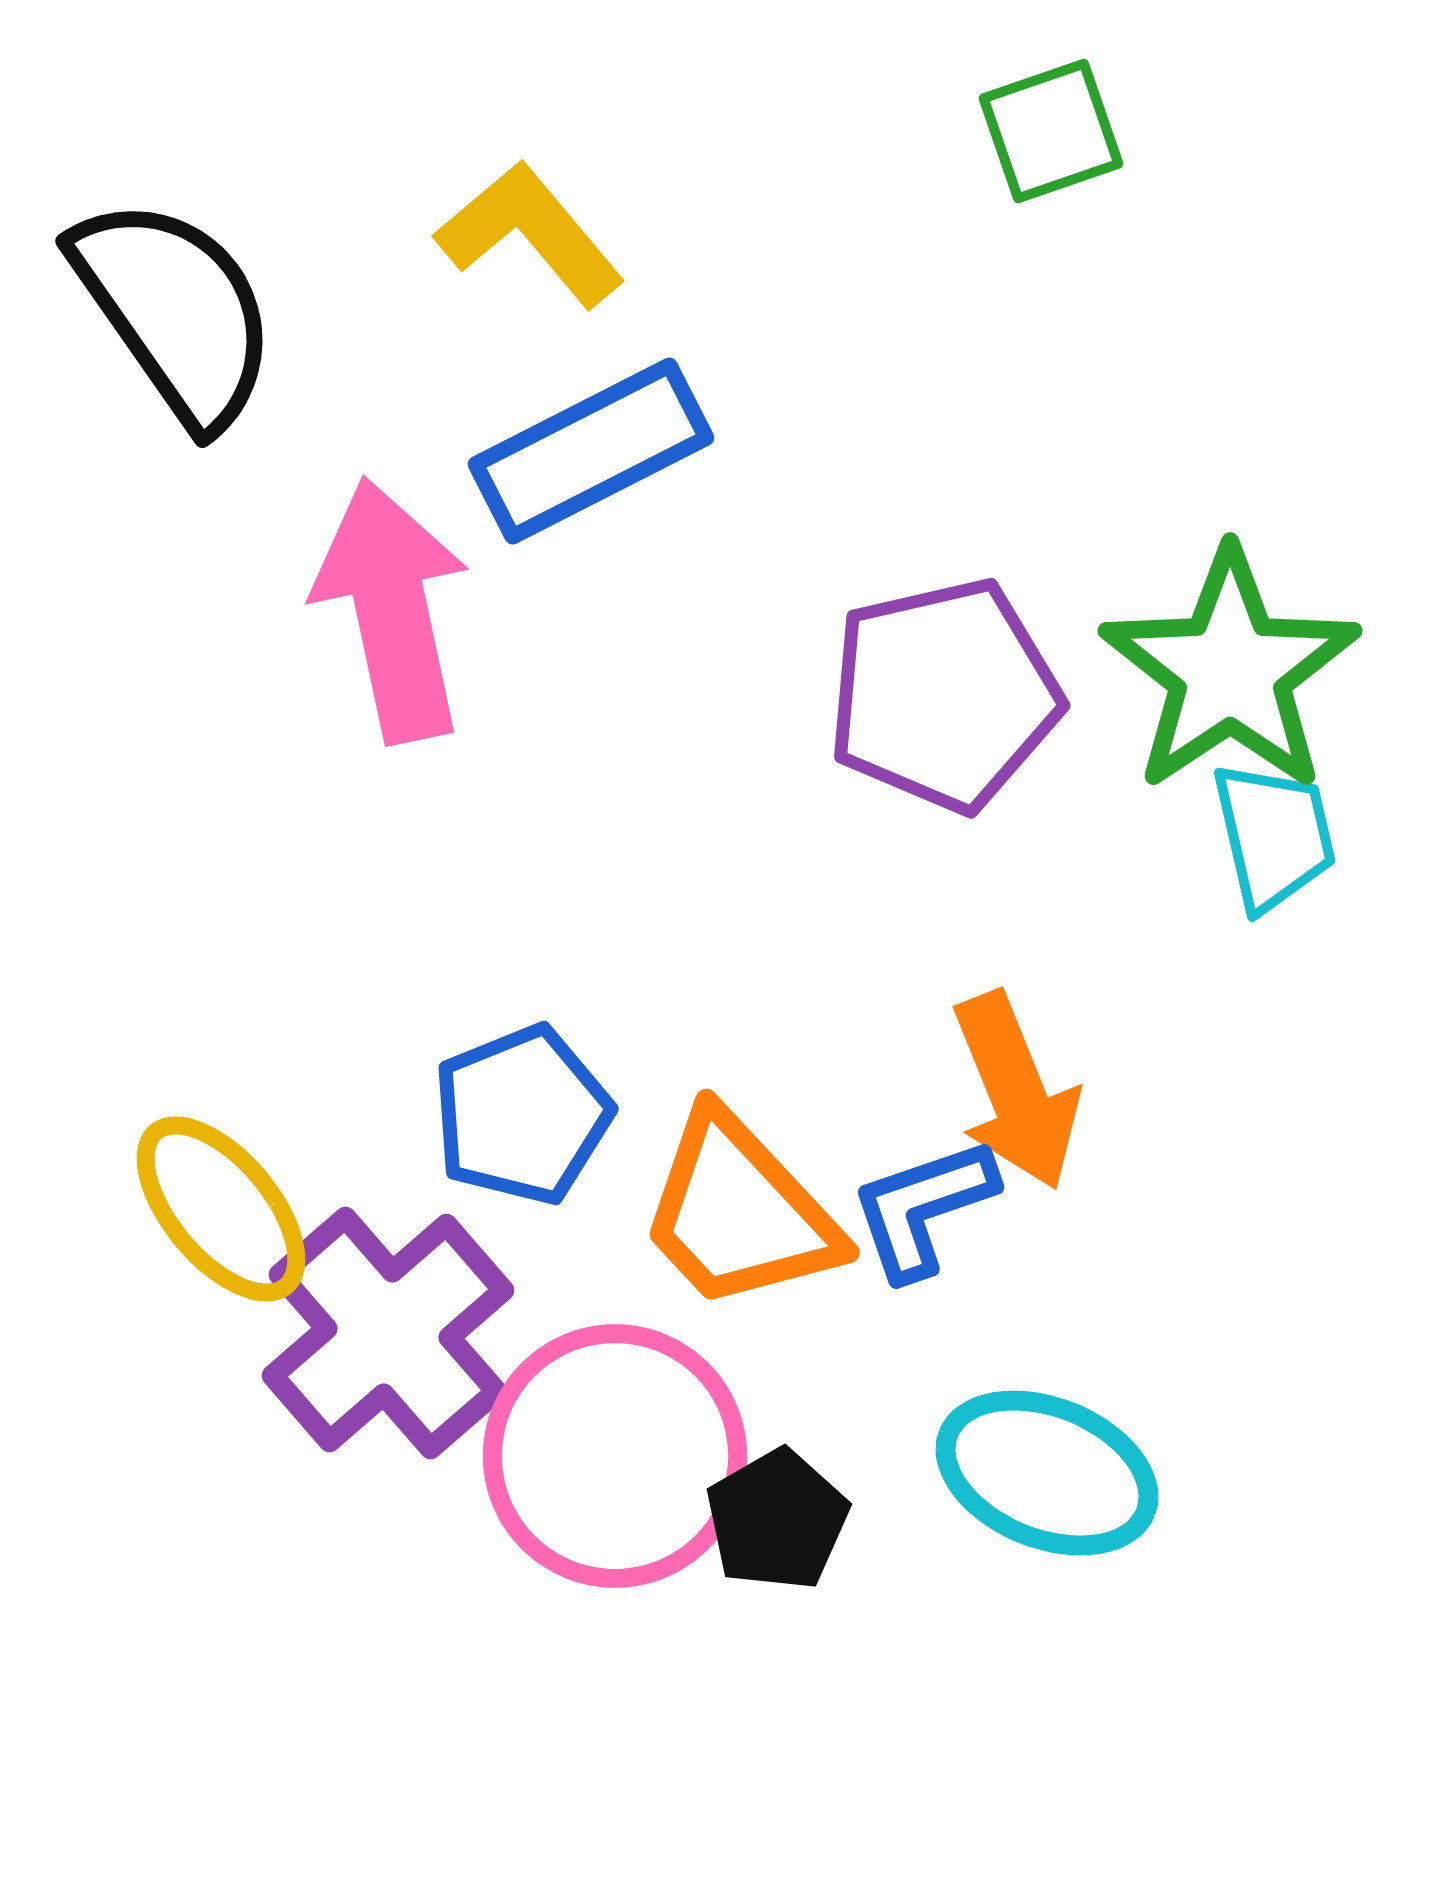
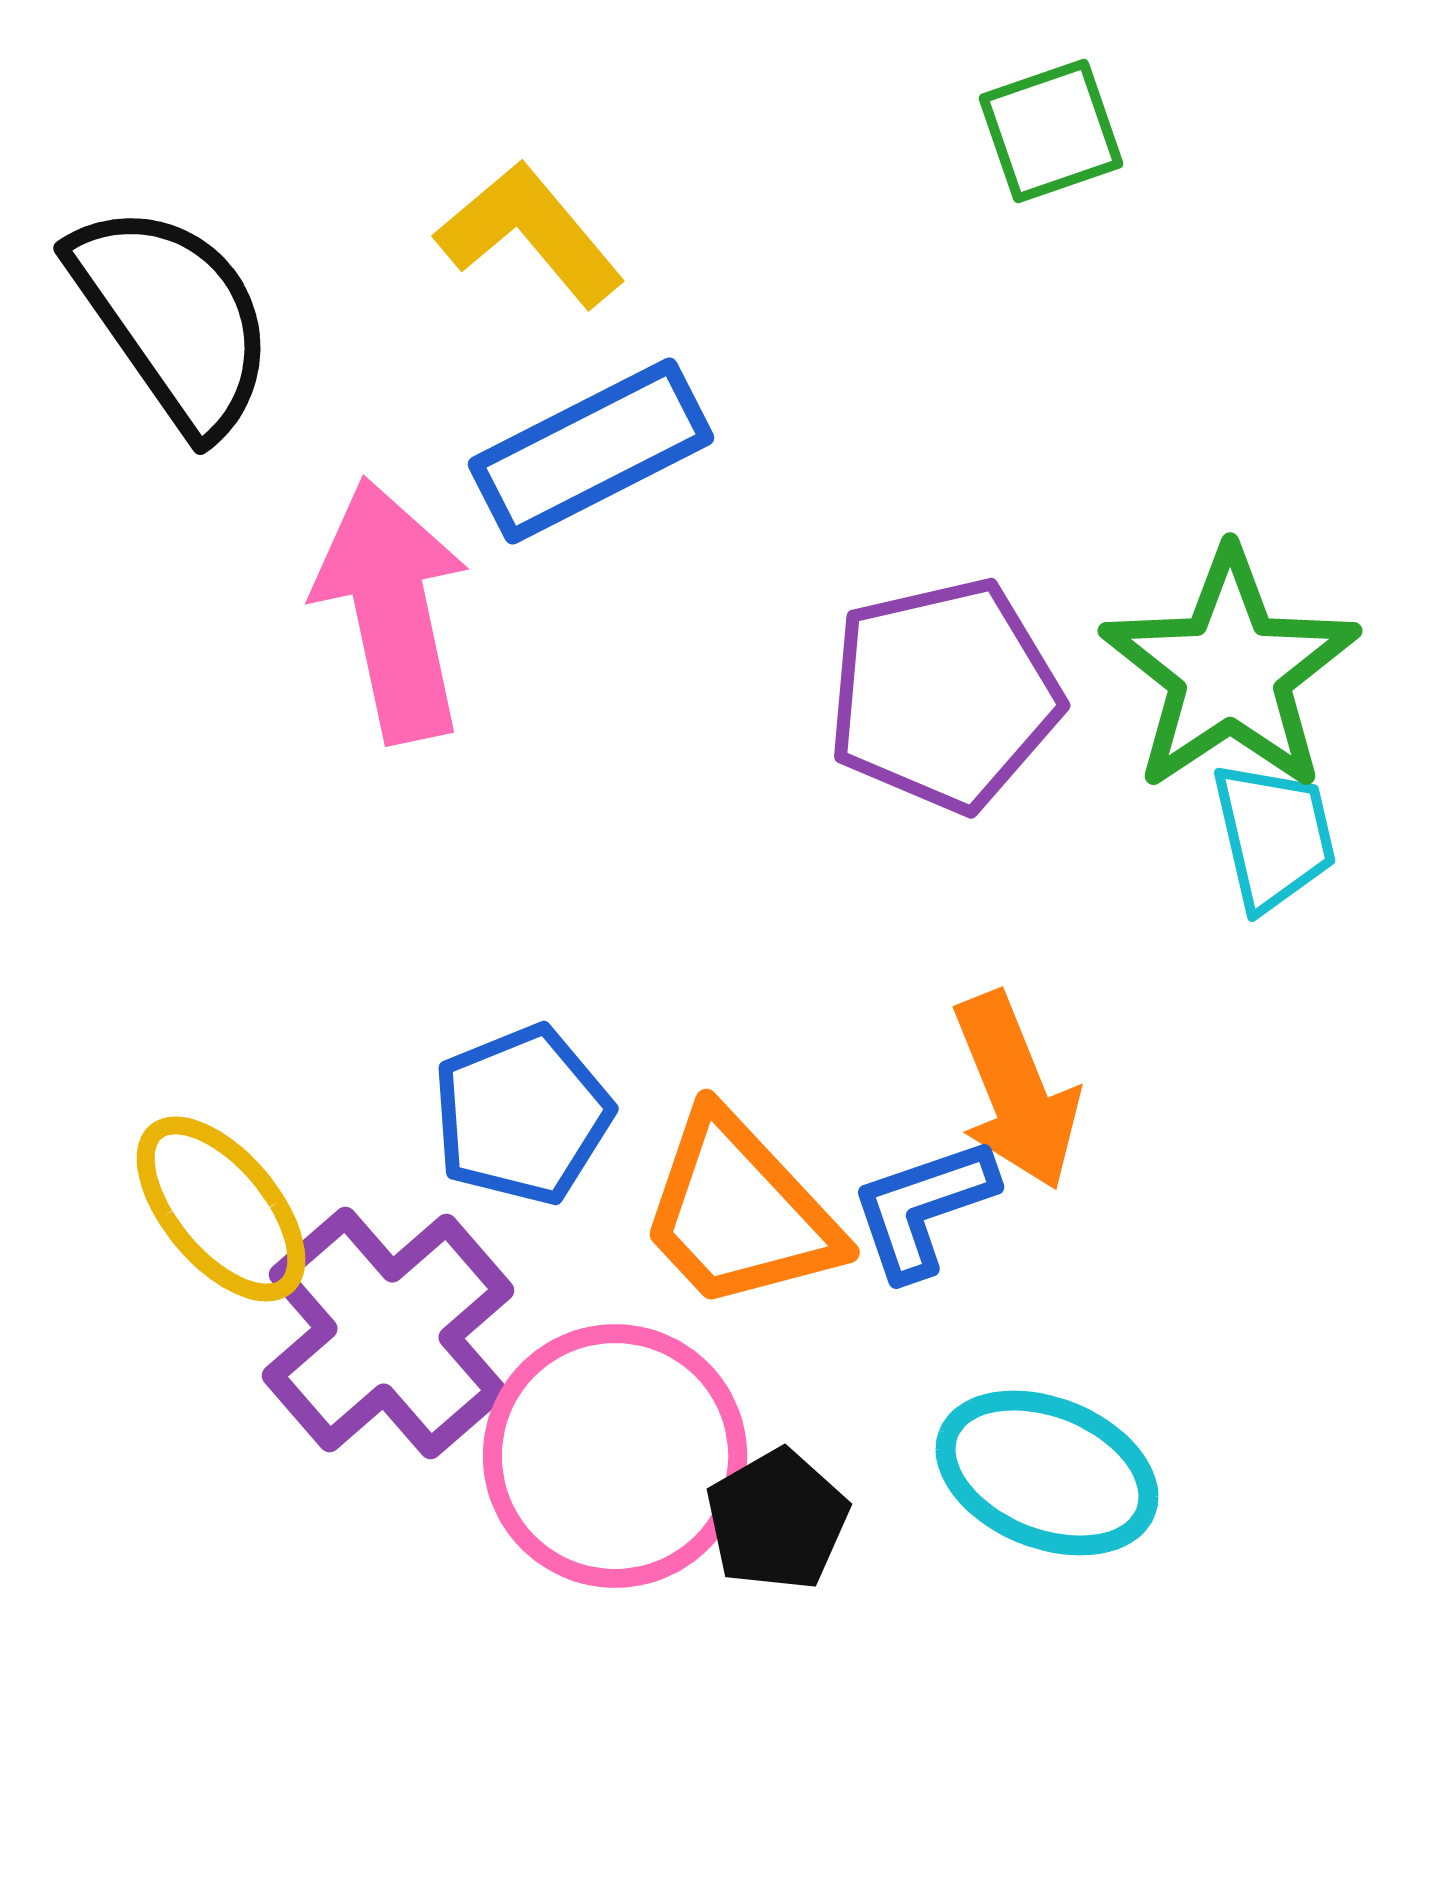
black semicircle: moved 2 px left, 7 px down
